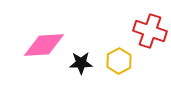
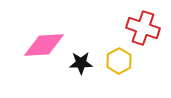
red cross: moved 7 px left, 3 px up
